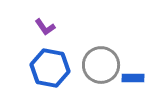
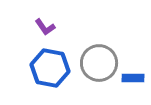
gray circle: moved 2 px left, 2 px up
